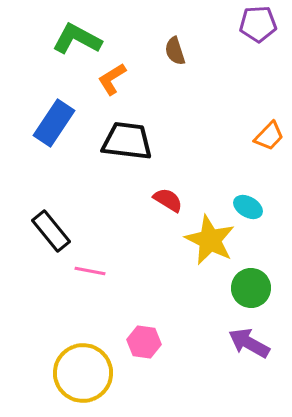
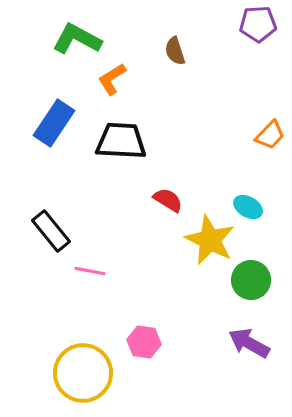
orange trapezoid: moved 1 px right, 1 px up
black trapezoid: moved 6 px left; rotated 4 degrees counterclockwise
green circle: moved 8 px up
